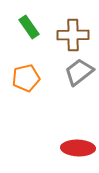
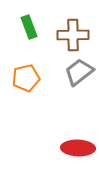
green rectangle: rotated 15 degrees clockwise
